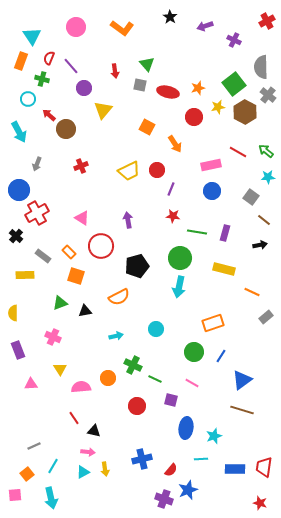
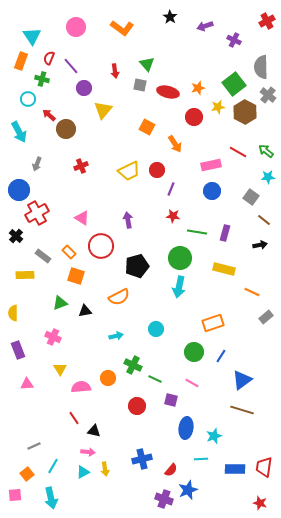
pink triangle at (31, 384): moved 4 px left
